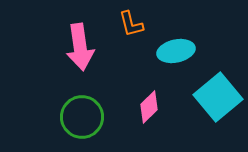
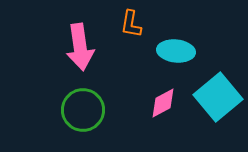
orange L-shape: rotated 24 degrees clockwise
cyan ellipse: rotated 18 degrees clockwise
pink diamond: moved 14 px right, 4 px up; rotated 16 degrees clockwise
green circle: moved 1 px right, 7 px up
